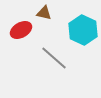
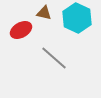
cyan hexagon: moved 6 px left, 12 px up
